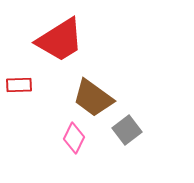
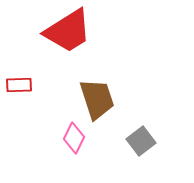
red trapezoid: moved 8 px right, 9 px up
brown trapezoid: moved 4 px right, 1 px down; rotated 144 degrees counterclockwise
gray square: moved 14 px right, 11 px down
